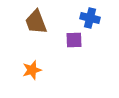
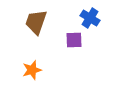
blue cross: rotated 18 degrees clockwise
brown trapezoid: rotated 40 degrees clockwise
